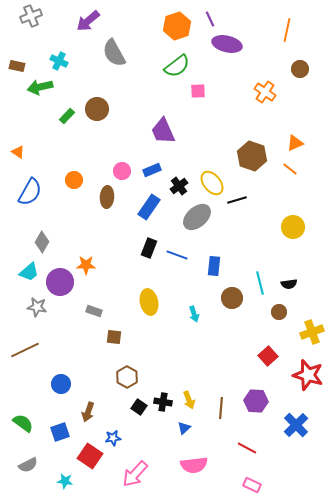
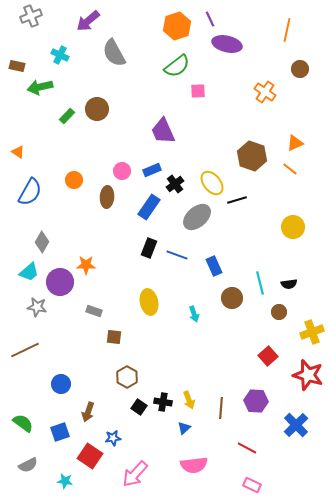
cyan cross at (59, 61): moved 1 px right, 6 px up
black cross at (179, 186): moved 4 px left, 2 px up
blue rectangle at (214, 266): rotated 30 degrees counterclockwise
